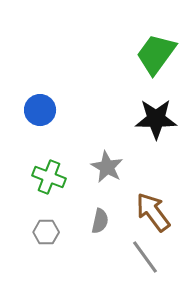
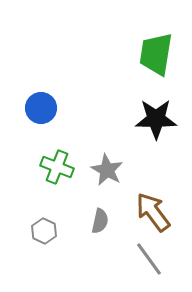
green trapezoid: rotated 27 degrees counterclockwise
blue circle: moved 1 px right, 2 px up
gray star: moved 3 px down
green cross: moved 8 px right, 10 px up
gray hexagon: moved 2 px left, 1 px up; rotated 25 degrees clockwise
gray line: moved 4 px right, 2 px down
